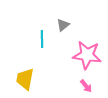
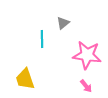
gray triangle: moved 2 px up
yellow trapezoid: rotated 30 degrees counterclockwise
